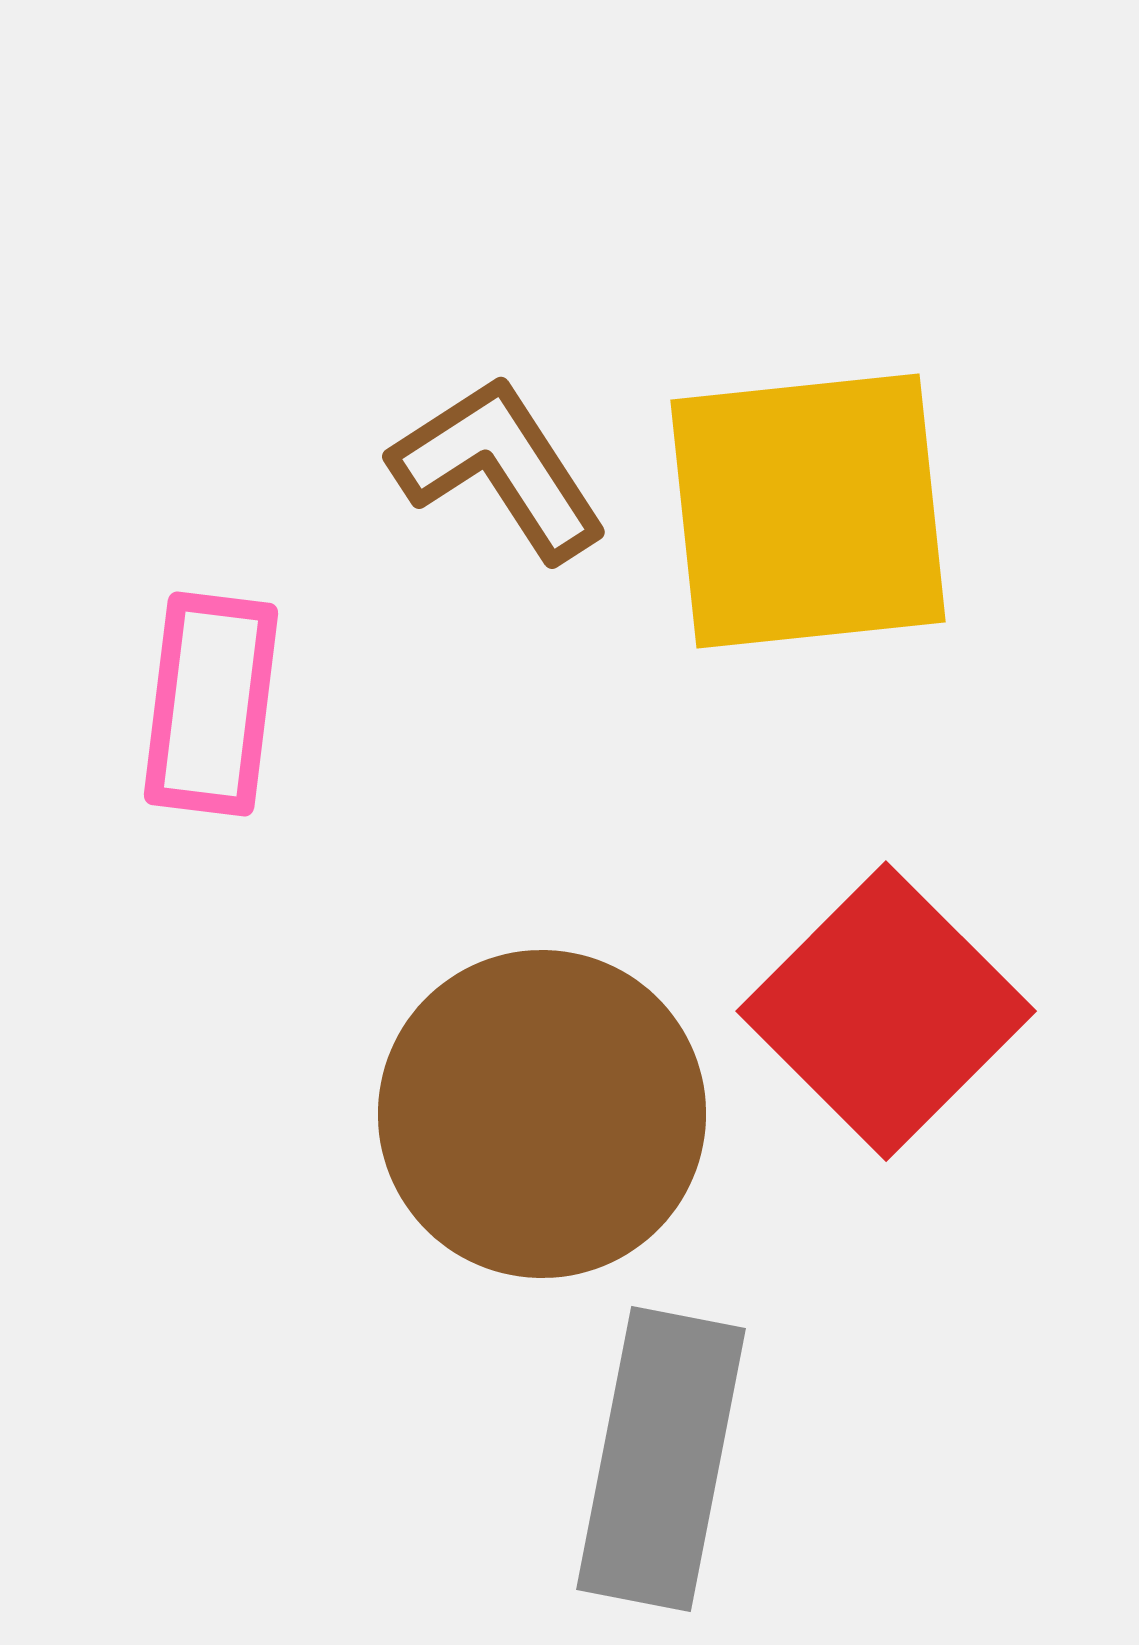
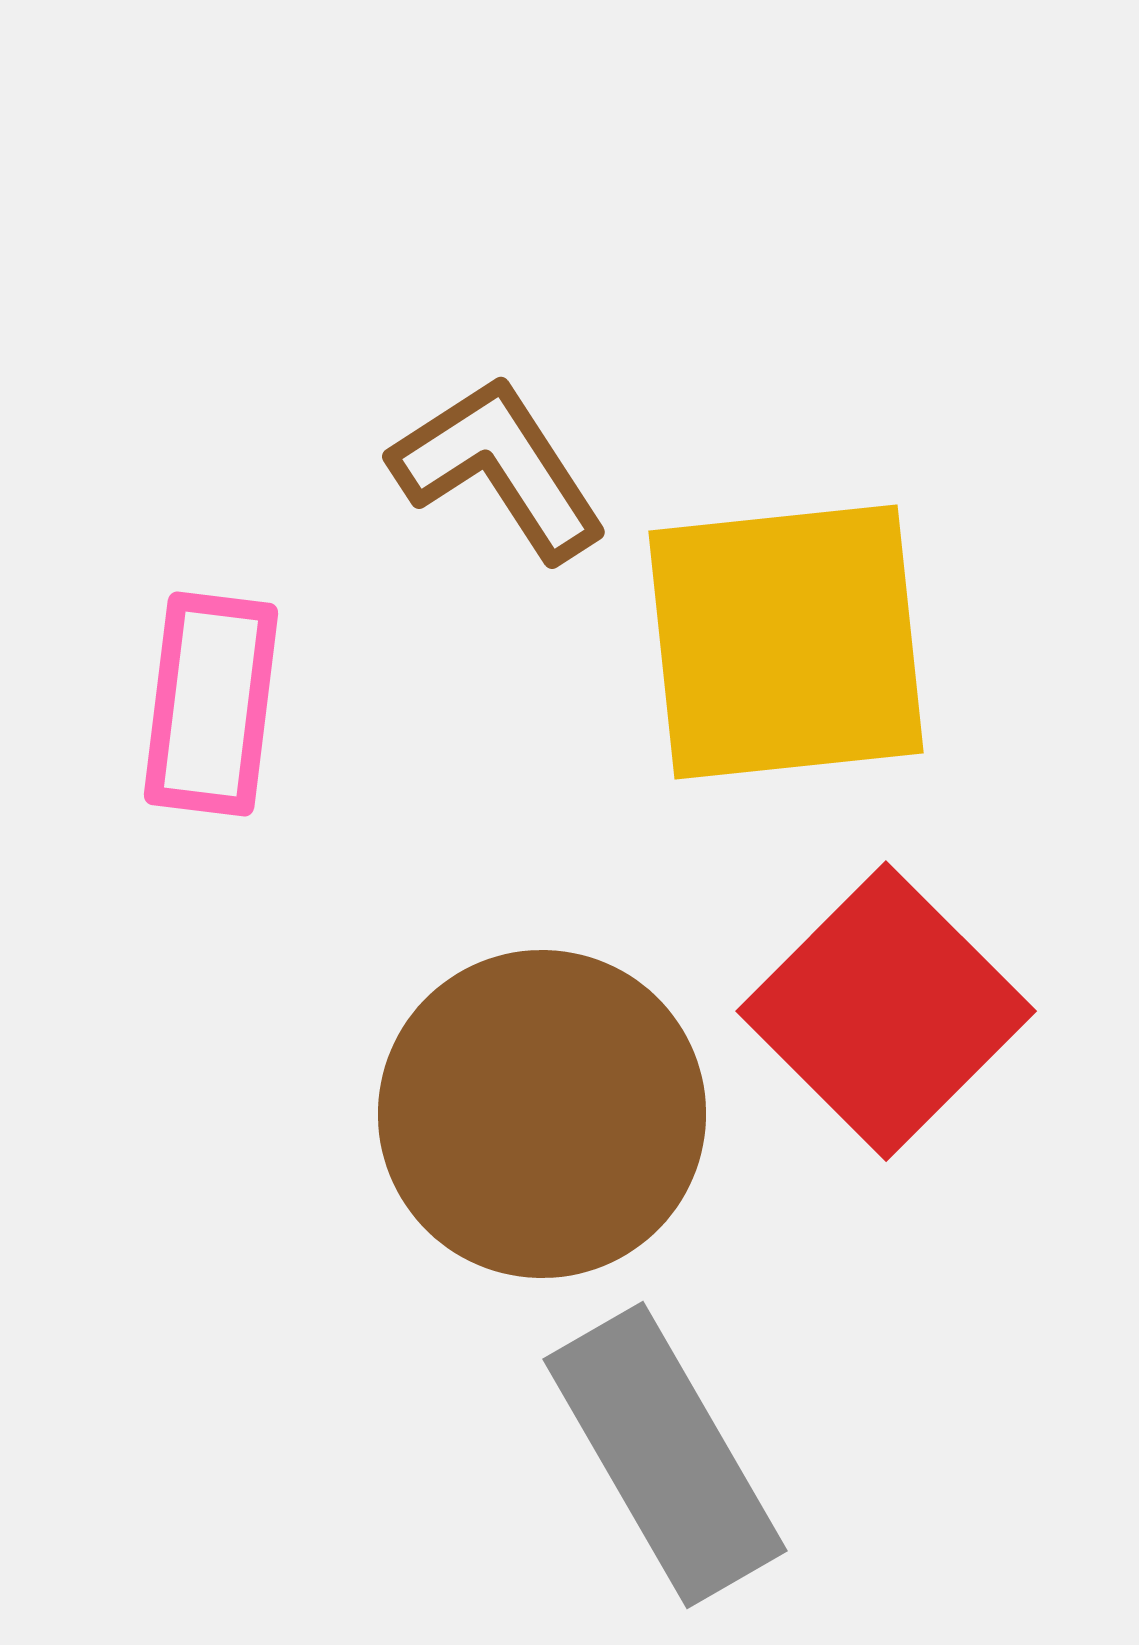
yellow square: moved 22 px left, 131 px down
gray rectangle: moved 4 px right, 4 px up; rotated 41 degrees counterclockwise
